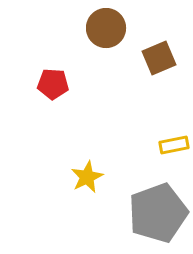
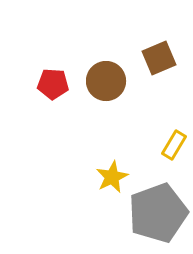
brown circle: moved 53 px down
yellow rectangle: rotated 48 degrees counterclockwise
yellow star: moved 25 px right
